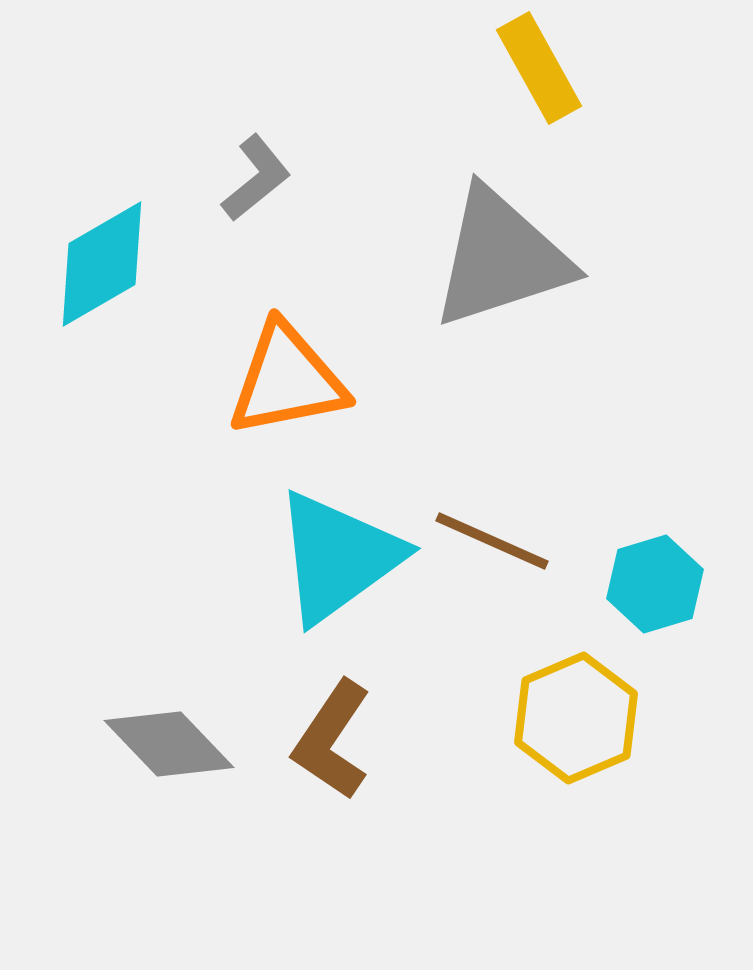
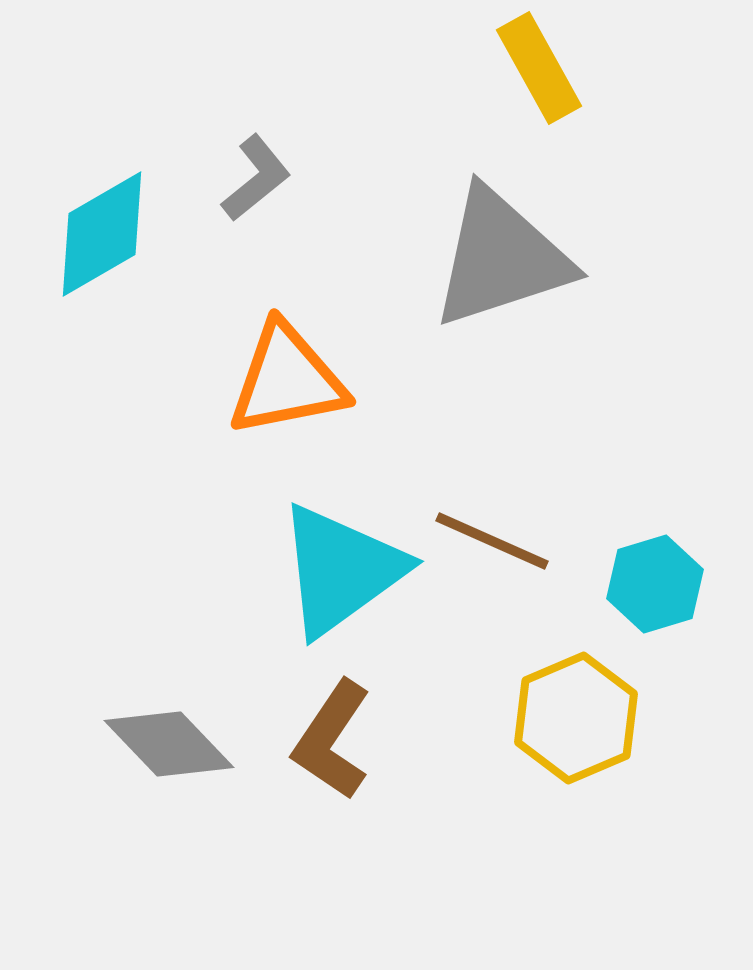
cyan diamond: moved 30 px up
cyan triangle: moved 3 px right, 13 px down
